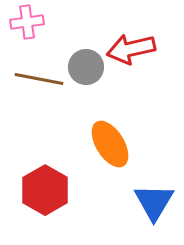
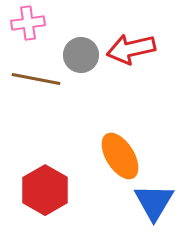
pink cross: moved 1 px right, 1 px down
gray circle: moved 5 px left, 12 px up
brown line: moved 3 px left
orange ellipse: moved 10 px right, 12 px down
